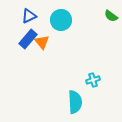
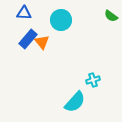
blue triangle: moved 5 px left, 3 px up; rotated 28 degrees clockwise
cyan semicircle: rotated 45 degrees clockwise
